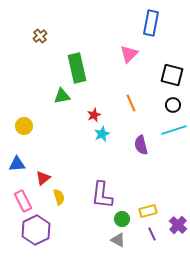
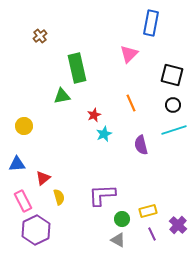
cyan star: moved 2 px right
purple L-shape: rotated 80 degrees clockwise
